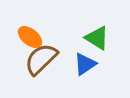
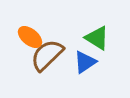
brown semicircle: moved 6 px right, 4 px up
blue triangle: moved 2 px up
